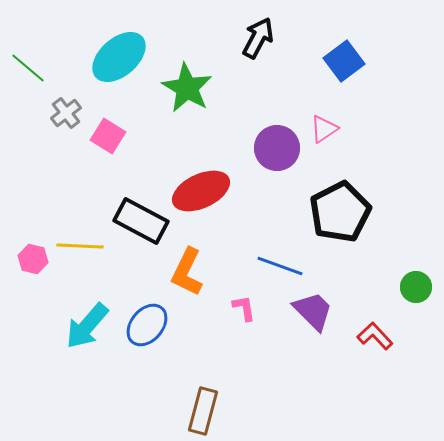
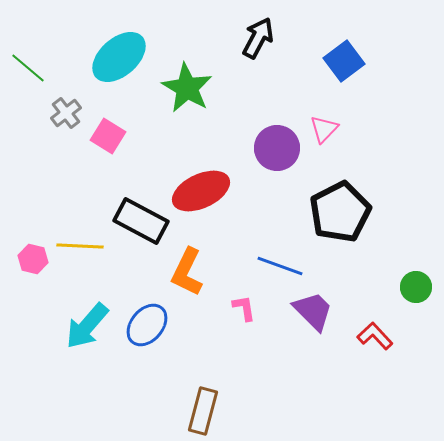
pink triangle: rotated 12 degrees counterclockwise
